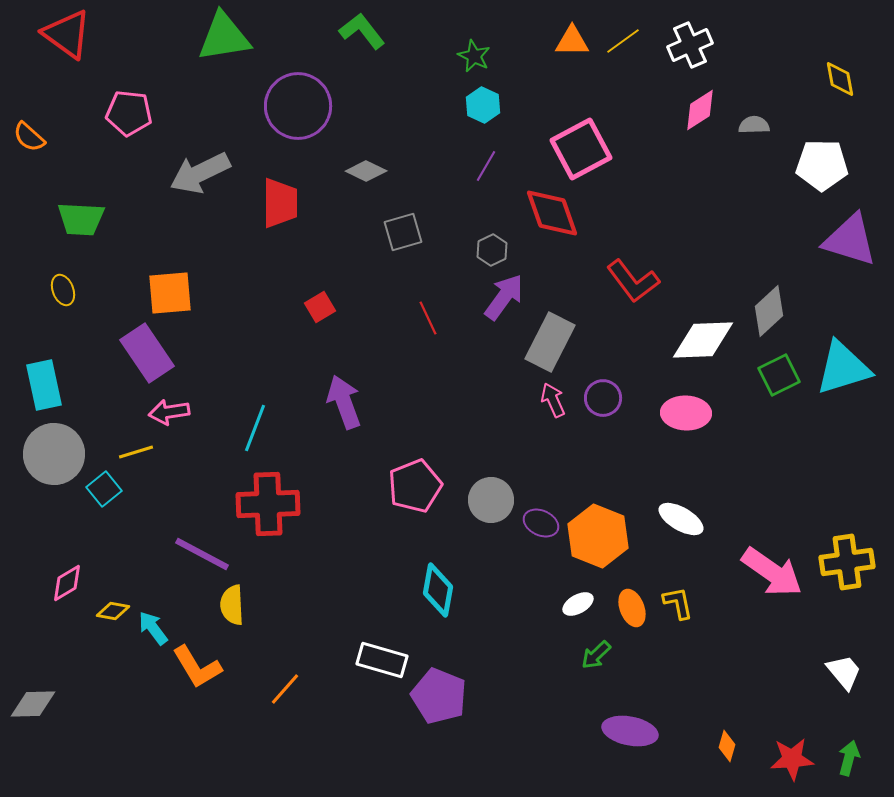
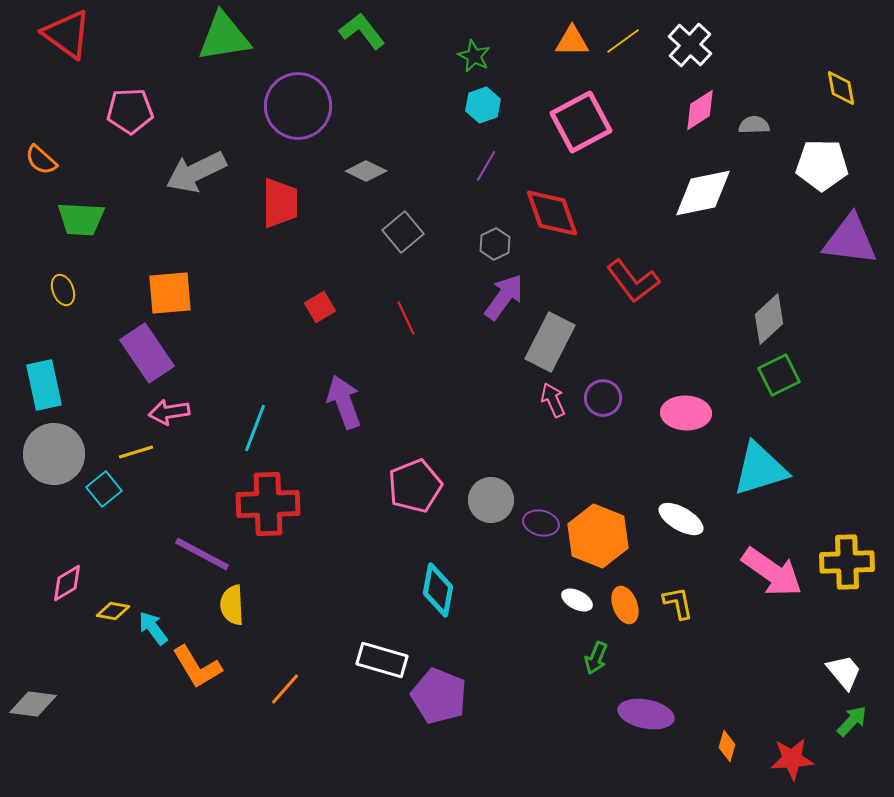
white cross at (690, 45): rotated 24 degrees counterclockwise
yellow diamond at (840, 79): moved 1 px right, 9 px down
cyan hexagon at (483, 105): rotated 16 degrees clockwise
pink pentagon at (129, 113): moved 1 px right, 2 px up; rotated 9 degrees counterclockwise
orange semicircle at (29, 137): moved 12 px right, 23 px down
pink square at (581, 149): moved 27 px up
gray arrow at (200, 173): moved 4 px left, 1 px up
gray square at (403, 232): rotated 24 degrees counterclockwise
purple triangle at (850, 240): rotated 10 degrees counterclockwise
gray hexagon at (492, 250): moved 3 px right, 6 px up
gray diamond at (769, 311): moved 8 px down
red line at (428, 318): moved 22 px left
white diamond at (703, 340): moved 147 px up; rotated 10 degrees counterclockwise
cyan triangle at (843, 368): moved 83 px left, 101 px down
purple ellipse at (541, 523): rotated 12 degrees counterclockwise
yellow cross at (847, 562): rotated 6 degrees clockwise
white ellipse at (578, 604): moved 1 px left, 4 px up; rotated 56 degrees clockwise
orange ellipse at (632, 608): moved 7 px left, 3 px up
green arrow at (596, 655): moved 3 px down; rotated 24 degrees counterclockwise
gray diamond at (33, 704): rotated 9 degrees clockwise
purple ellipse at (630, 731): moved 16 px right, 17 px up
green arrow at (849, 758): moved 3 px right, 37 px up; rotated 28 degrees clockwise
